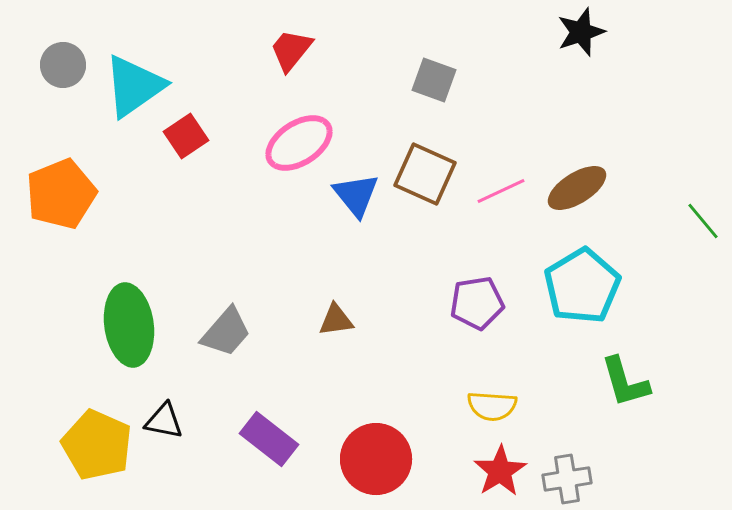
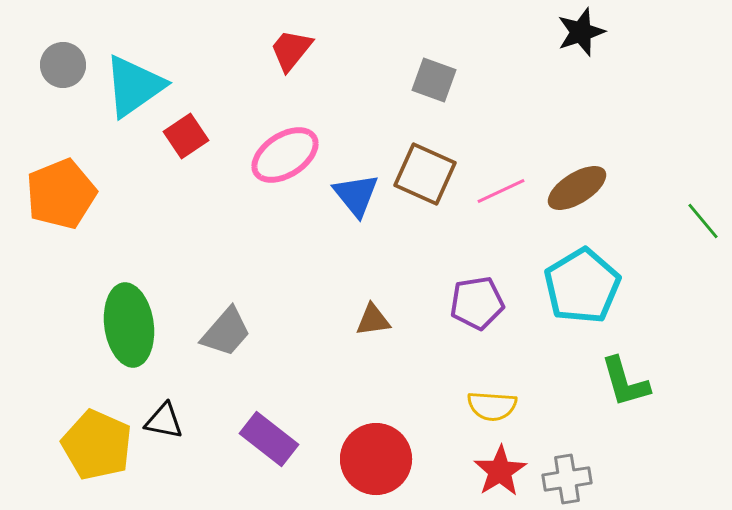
pink ellipse: moved 14 px left, 12 px down
brown triangle: moved 37 px right
